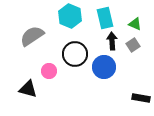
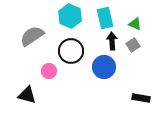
black circle: moved 4 px left, 3 px up
black triangle: moved 1 px left, 6 px down
